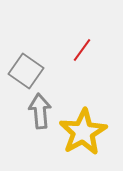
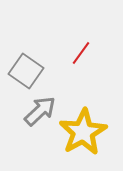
red line: moved 1 px left, 3 px down
gray arrow: rotated 52 degrees clockwise
